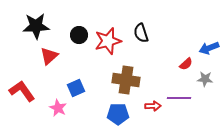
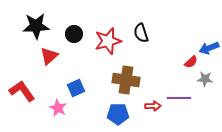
black circle: moved 5 px left, 1 px up
red semicircle: moved 5 px right, 2 px up
